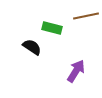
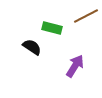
brown line: rotated 15 degrees counterclockwise
purple arrow: moved 1 px left, 5 px up
